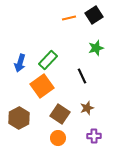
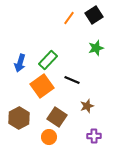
orange line: rotated 40 degrees counterclockwise
black line: moved 10 px left, 4 px down; rotated 42 degrees counterclockwise
brown star: moved 2 px up
brown square: moved 3 px left, 3 px down
orange circle: moved 9 px left, 1 px up
